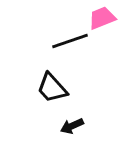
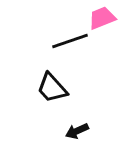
black arrow: moved 5 px right, 5 px down
